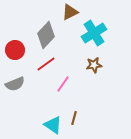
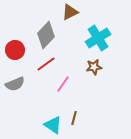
cyan cross: moved 4 px right, 5 px down
brown star: moved 2 px down
